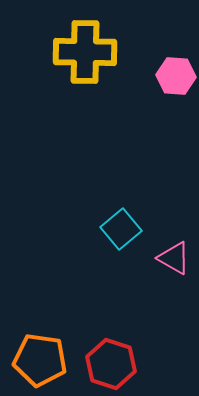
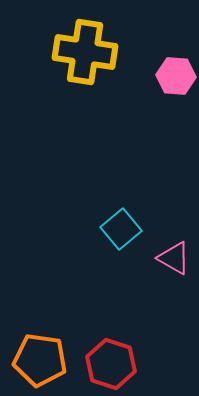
yellow cross: rotated 8 degrees clockwise
